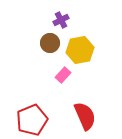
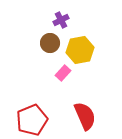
pink rectangle: moved 2 px up
